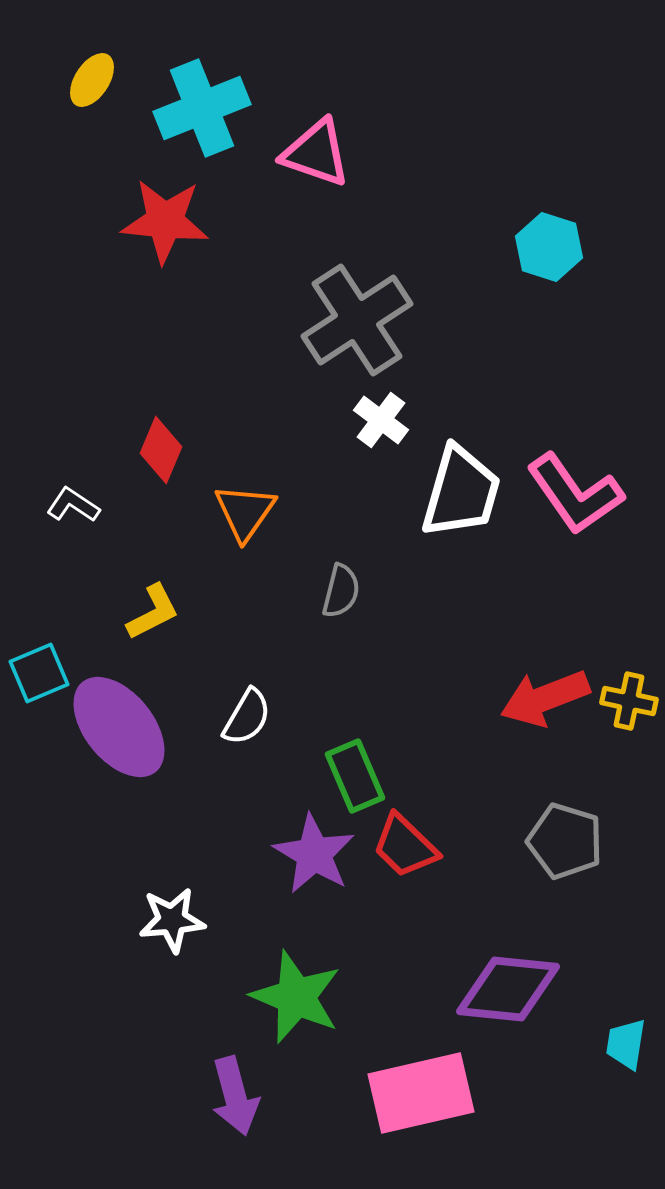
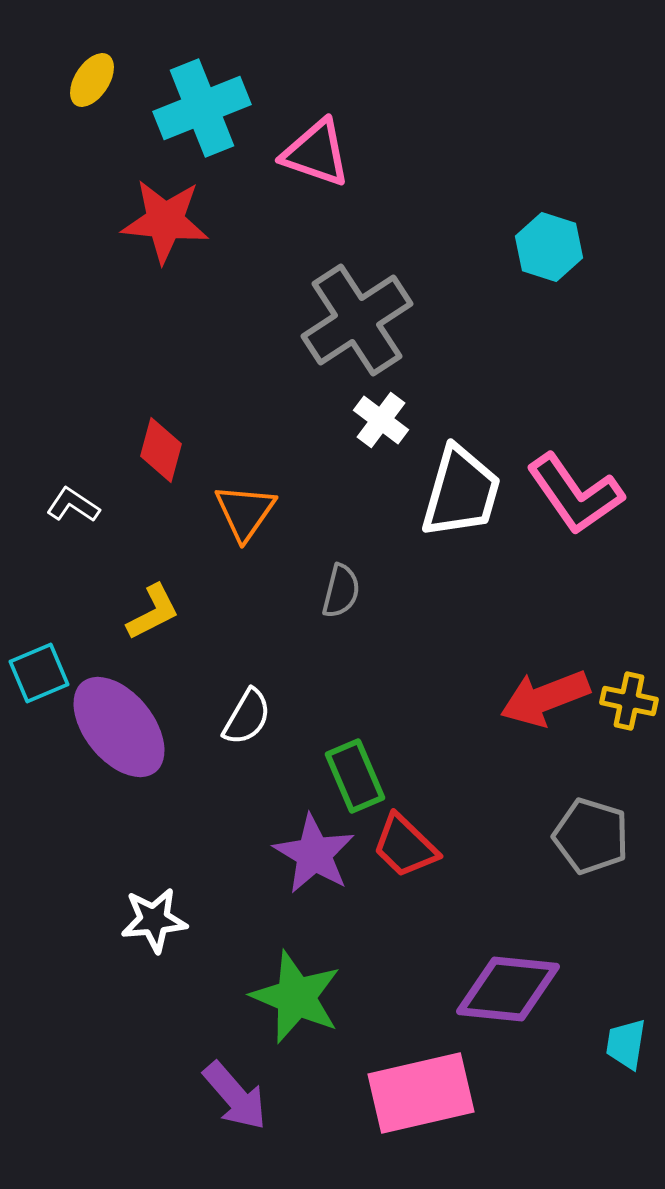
red diamond: rotated 8 degrees counterclockwise
gray pentagon: moved 26 px right, 5 px up
white star: moved 18 px left
purple arrow: rotated 26 degrees counterclockwise
